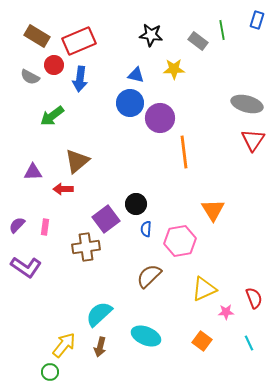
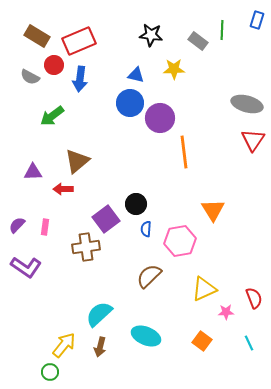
green line: rotated 12 degrees clockwise
